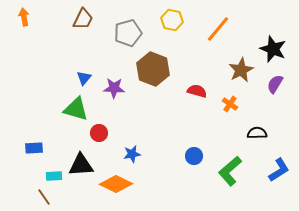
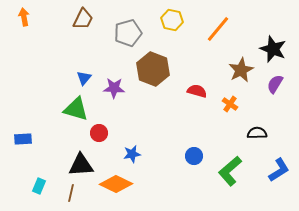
blue rectangle: moved 11 px left, 9 px up
cyan rectangle: moved 15 px left, 10 px down; rotated 63 degrees counterclockwise
brown line: moved 27 px right, 4 px up; rotated 48 degrees clockwise
